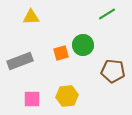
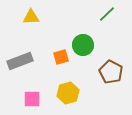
green line: rotated 12 degrees counterclockwise
orange square: moved 4 px down
brown pentagon: moved 2 px left, 1 px down; rotated 20 degrees clockwise
yellow hexagon: moved 1 px right, 3 px up; rotated 10 degrees counterclockwise
